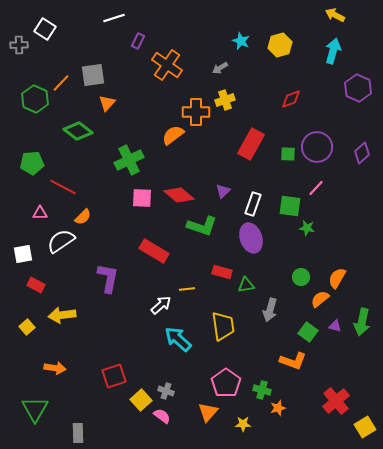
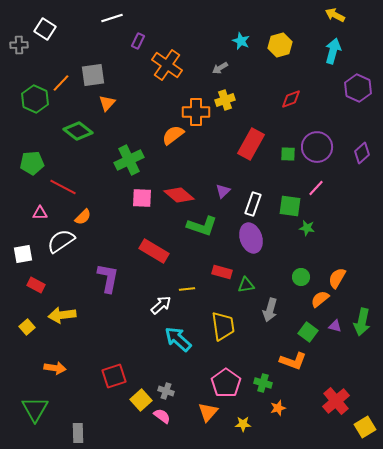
white line at (114, 18): moved 2 px left
green cross at (262, 390): moved 1 px right, 7 px up
